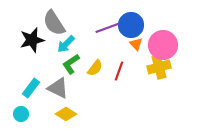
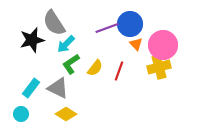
blue circle: moved 1 px left, 1 px up
